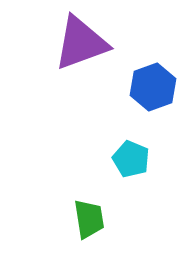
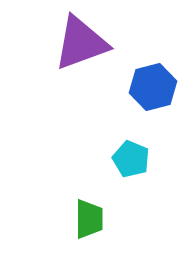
blue hexagon: rotated 6 degrees clockwise
green trapezoid: rotated 9 degrees clockwise
